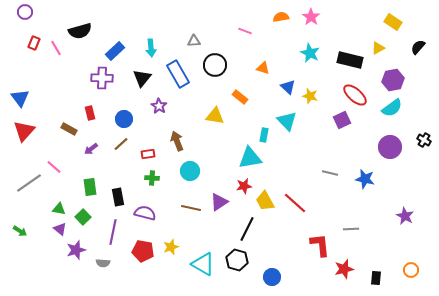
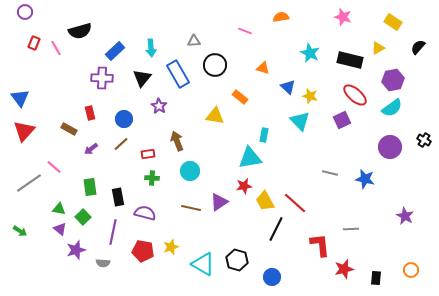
pink star at (311, 17): moved 32 px right; rotated 18 degrees counterclockwise
cyan triangle at (287, 121): moved 13 px right
black line at (247, 229): moved 29 px right
